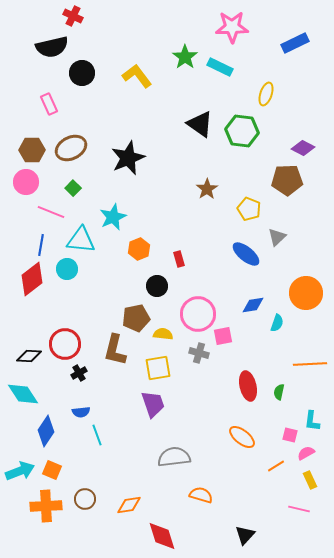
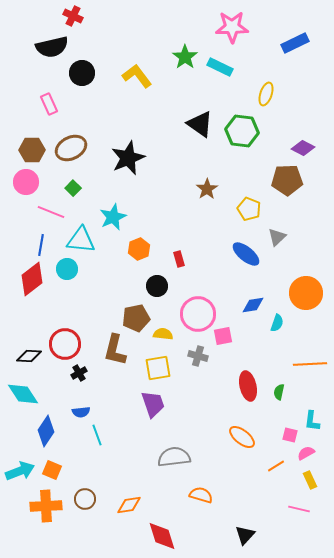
gray cross at (199, 353): moved 1 px left, 3 px down
